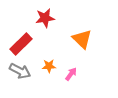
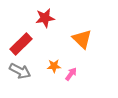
orange star: moved 5 px right
